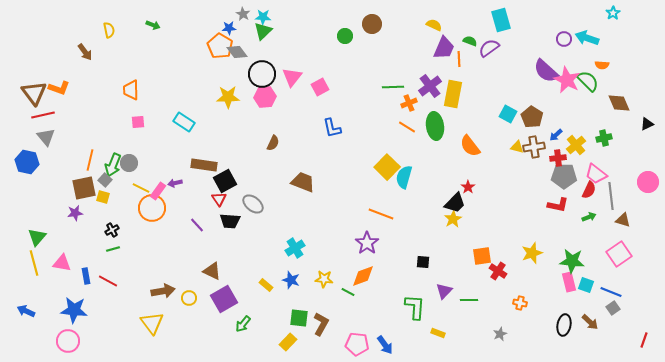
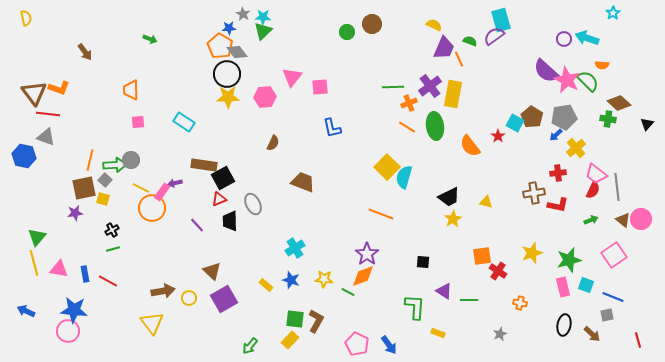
green arrow at (153, 25): moved 3 px left, 14 px down
yellow semicircle at (109, 30): moved 83 px left, 12 px up
green circle at (345, 36): moved 2 px right, 4 px up
purple semicircle at (489, 48): moved 5 px right, 12 px up
orange line at (459, 59): rotated 21 degrees counterclockwise
black circle at (262, 74): moved 35 px left
pink square at (320, 87): rotated 24 degrees clockwise
brown diamond at (619, 103): rotated 25 degrees counterclockwise
cyan square at (508, 114): moved 7 px right, 9 px down
red line at (43, 115): moved 5 px right, 1 px up; rotated 20 degrees clockwise
black triangle at (647, 124): rotated 24 degrees counterclockwise
gray triangle at (46, 137): rotated 30 degrees counterclockwise
green cross at (604, 138): moved 4 px right, 19 px up; rotated 21 degrees clockwise
yellow cross at (576, 145): moved 3 px down
yellow triangle at (517, 147): moved 31 px left, 55 px down
brown cross at (534, 147): moved 46 px down
red cross at (558, 158): moved 15 px down
blue hexagon at (27, 162): moved 3 px left, 6 px up
gray circle at (129, 163): moved 2 px right, 3 px up
green arrow at (113, 165): moved 2 px right; rotated 115 degrees counterclockwise
gray pentagon at (564, 176): moved 59 px up; rotated 10 degrees counterclockwise
black square at (225, 181): moved 2 px left, 3 px up
pink circle at (648, 182): moved 7 px left, 37 px down
red star at (468, 187): moved 30 px right, 51 px up
red semicircle at (589, 190): moved 4 px right
pink rectangle at (158, 191): moved 4 px right, 1 px down
gray line at (611, 196): moved 6 px right, 9 px up
yellow square at (103, 197): moved 2 px down
red triangle at (219, 199): rotated 42 degrees clockwise
black trapezoid at (455, 203): moved 6 px left, 6 px up; rotated 20 degrees clockwise
gray ellipse at (253, 204): rotated 25 degrees clockwise
green arrow at (589, 217): moved 2 px right, 3 px down
brown triangle at (623, 220): rotated 21 degrees clockwise
black trapezoid at (230, 221): rotated 85 degrees clockwise
purple star at (367, 243): moved 11 px down
pink square at (619, 254): moved 5 px left, 1 px down
green star at (572, 261): moved 3 px left, 1 px up; rotated 20 degrees counterclockwise
pink triangle at (62, 263): moved 3 px left, 6 px down
brown triangle at (212, 271): rotated 18 degrees clockwise
blue rectangle at (86, 276): moved 1 px left, 2 px up
pink rectangle at (569, 282): moved 6 px left, 5 px down
purple triangle at (444, 291): rotated 42 degrees counterclockwise
blue line at (611, 292): moved 2 px right, 5 px down
gray square at (613, 308): moved 6 px left, 7 px down; rotated 24 degrees clockwise
green square at (299, 318): moved 4 px left, 1 px down
brown arrow at (590, 322): moved 2 px right, 12 px down
green arrow at (243, 324): moved 7 px right, 22 px down
brown L-shape at (321, 324): moved 5 px left, 3 px up
red line at (644, 340): moved 6 px left; rotated 35 degrees counterclockwise
pink circle at (68, 341): moved 10 px up
yellow rectangle at (288, 342): moved 2 px right, 2 px up
pink pentagon at (357, 344): rotated 20 degrees clockwise
blue arrow at (385, 345): moved 4 px right
